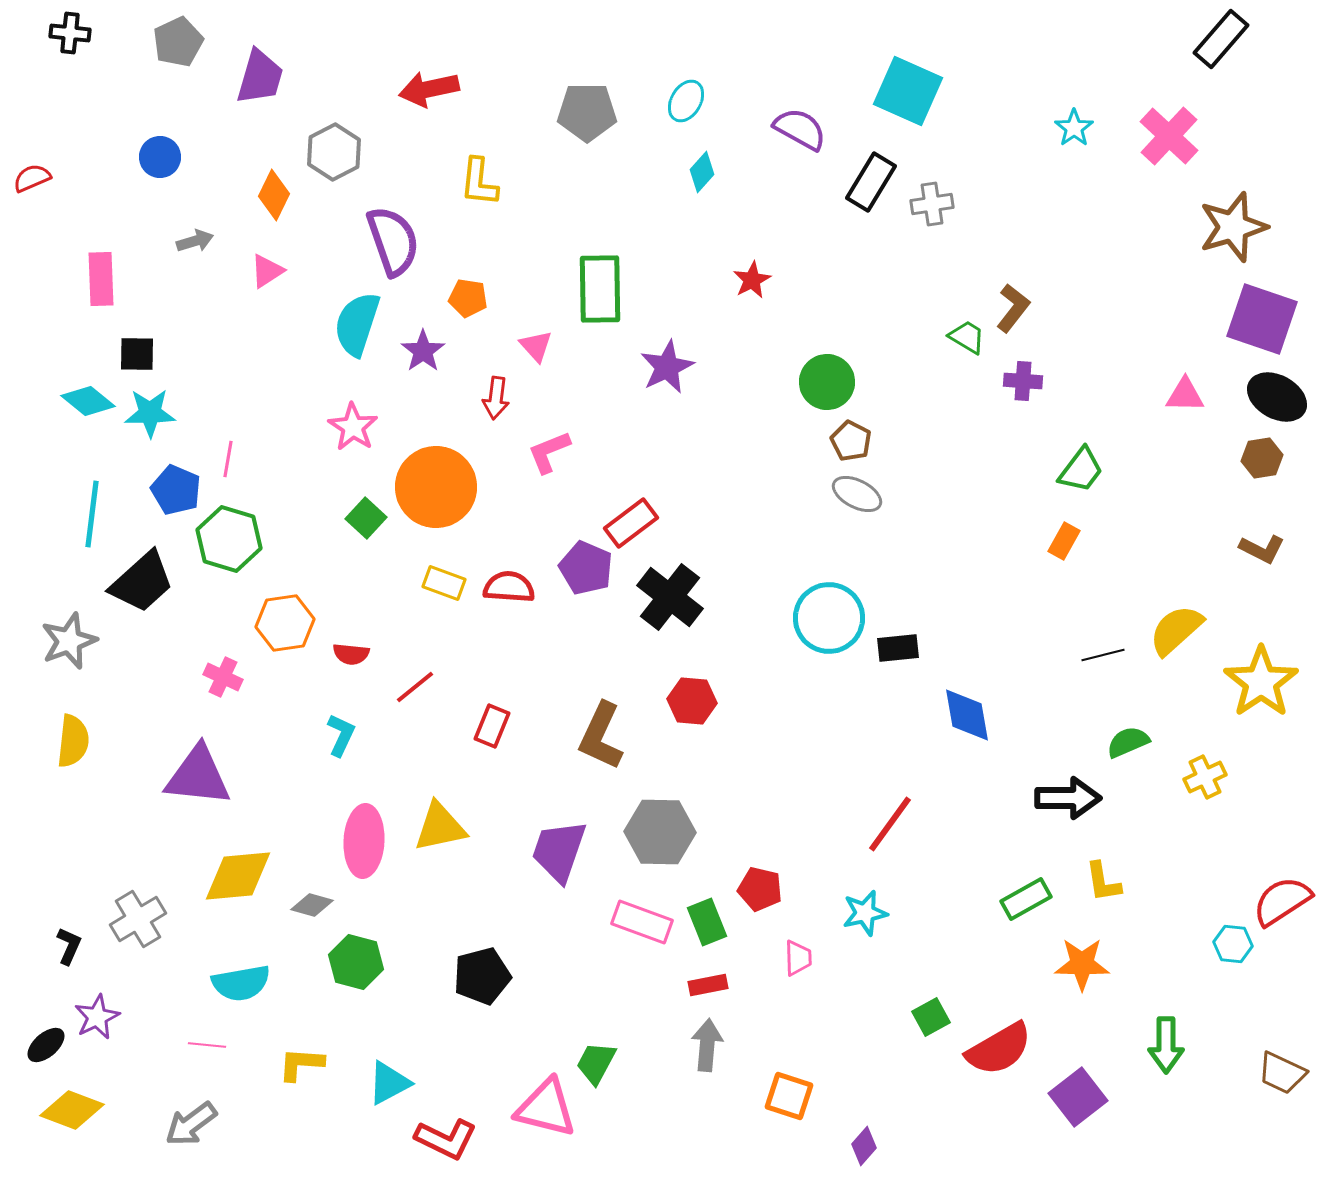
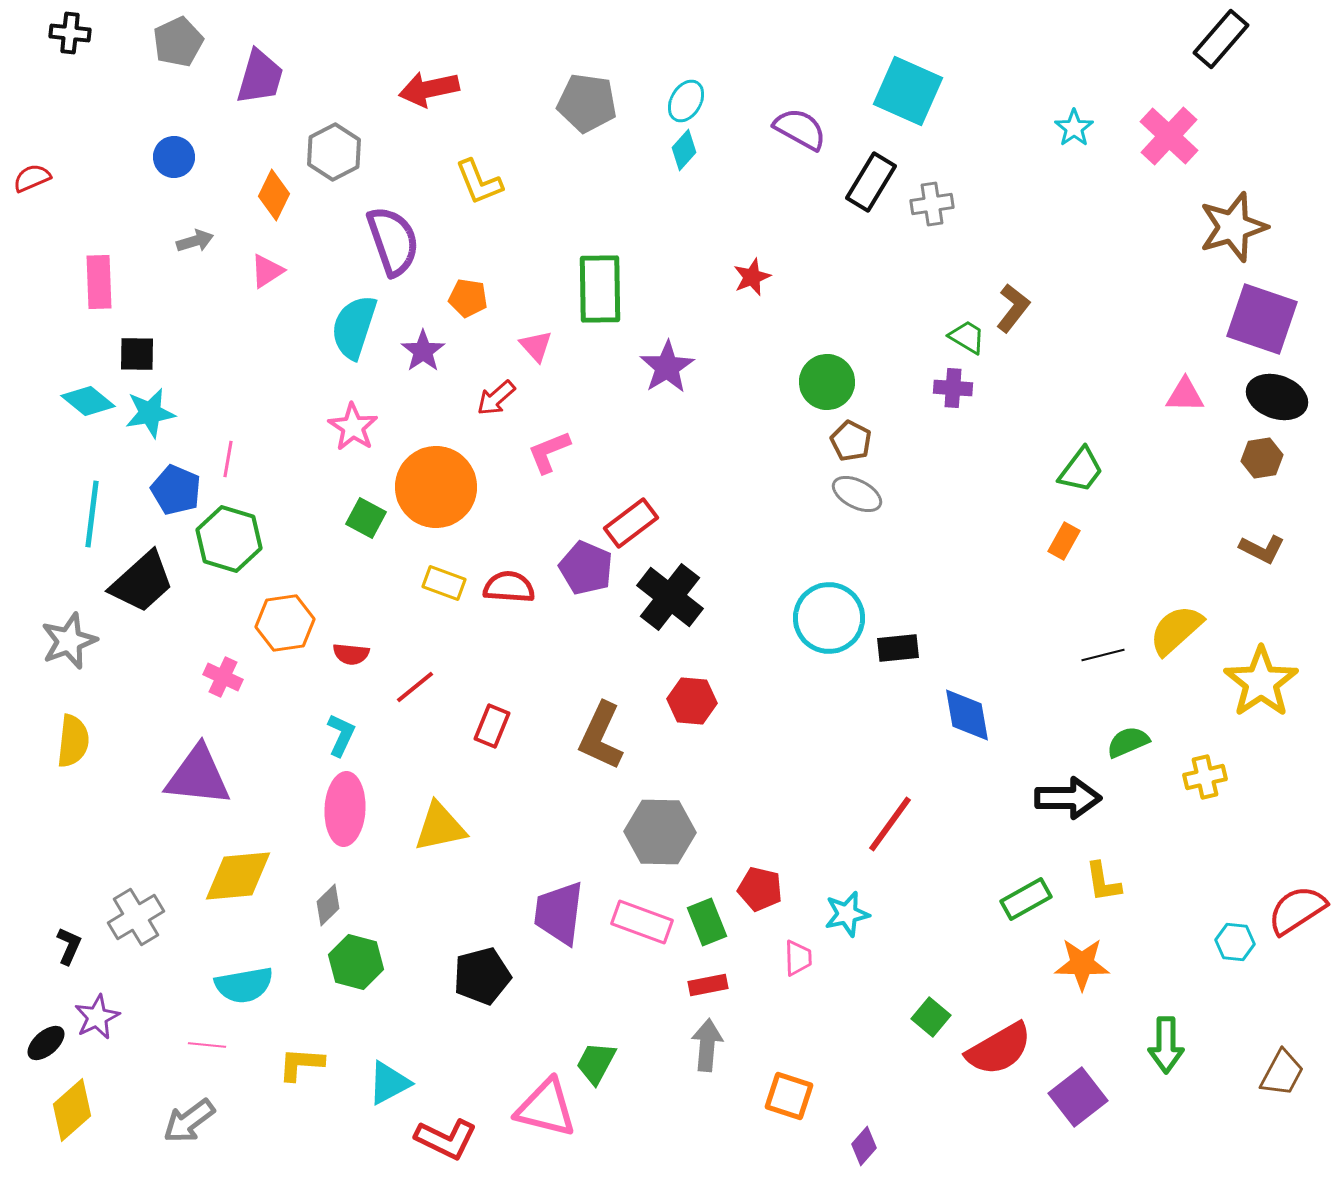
gray pentagon at (587, 112): moved 9 px up; rotated 8 degrees clockwise
blue circle at (160, 157): moved 14 px right
cyan diamond at (702, 172): moved 18 px left, 22 px up
yellow L-shape at (479, 182): rotated 28 degrees counterclockwise
pink rectangle at (101, 279): moved 2 px left, 3 px down
red star at (752, 280): moved 3 px up; rotated 6 degrees clockwise
cyan semicircle at (357, 324): moved 3 px left, 3 px down
purple star at (667, 367): rotated 6 degrees counterclockwise
purple cross at (1023, 381): moved 70 px left, 7 px down
black ellipse at (1277, 397): rotated 10 degrees counterclockwise
red arrow at (496, 398): rotated 42 degrees clockwise
cyan star at (150, 413): rotated 9 degrees counterclockwise
green square at (366, 518): rotated 15 degrees counterclockwise
yellow cross at (1205, 777): rotated 12 degrees clockwise
pink ellipse at (364, 841): moved 19 px left, 32 px up
purple trapezoid at (559, 851): moved 62 px down; rotated 12 degrees counterclockwise
red semicircle at (1282, 901): moved 15 px right, 9 px down
gray diamond at (312, 905): moved 16 px right; rotated 60 degrees counterclockwise
cyan star at (865, 913): moved 18 px left, 1 px down
gray cross at (138, 919): moved 2 px left, 2 px up
cyan hexagon at (1233, 944): moved 2 px right, 2 px up
cyan semicircle at (241, 983): moved 3 px right, 2 px down
green square at (931, 1017): rotated 21 degrees counterclockwise
black ellipse at (46, 1045): moved 2 px up
brown trapezoid at (1282, 1073): rotated 87 degrees counterclockwise
yellow diamond at (72, 1110): rotated 62 degrees counterclockwise
gray arrow at (191, 1124): moved 2 px left, 3 px up
